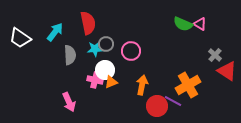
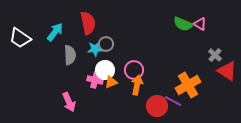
pink circle: moved 3 px right, 19 px down
orange arrow: moved 5 px left
